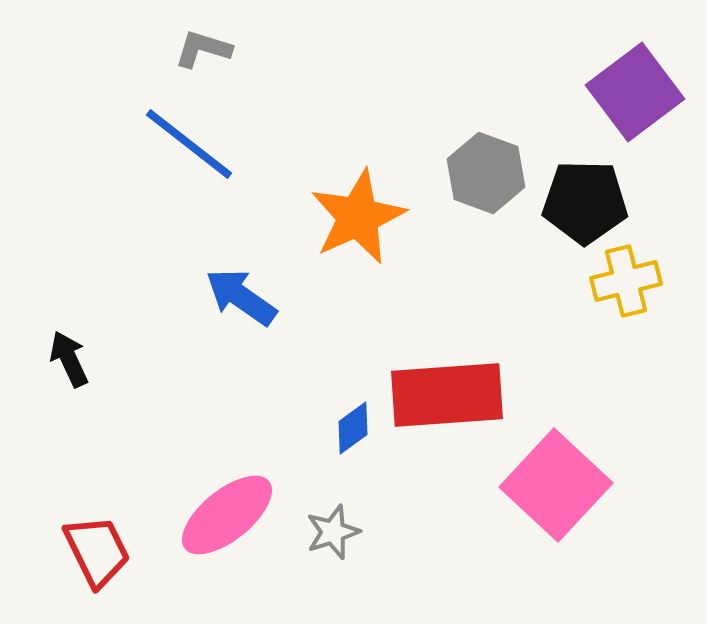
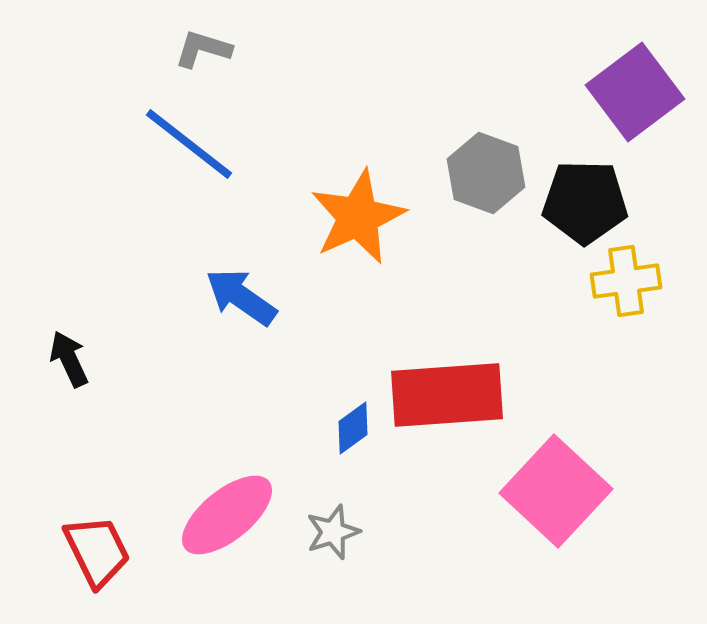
yellow cross: rotated 6 degrees clockwise
pink square: moved 6 px down
